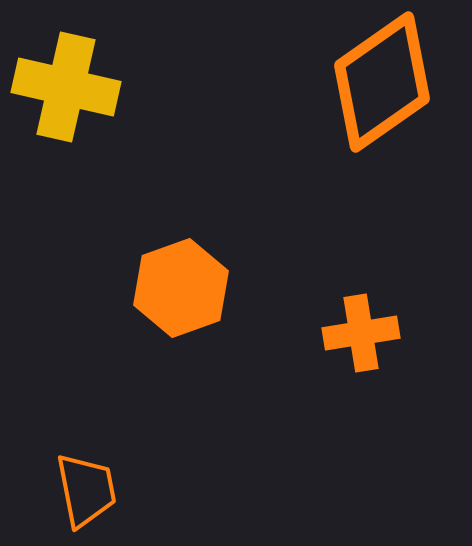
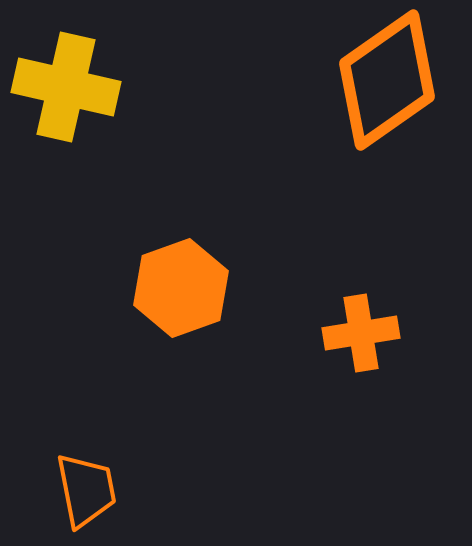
orange diamond: moved 5 px right, 2 px up
